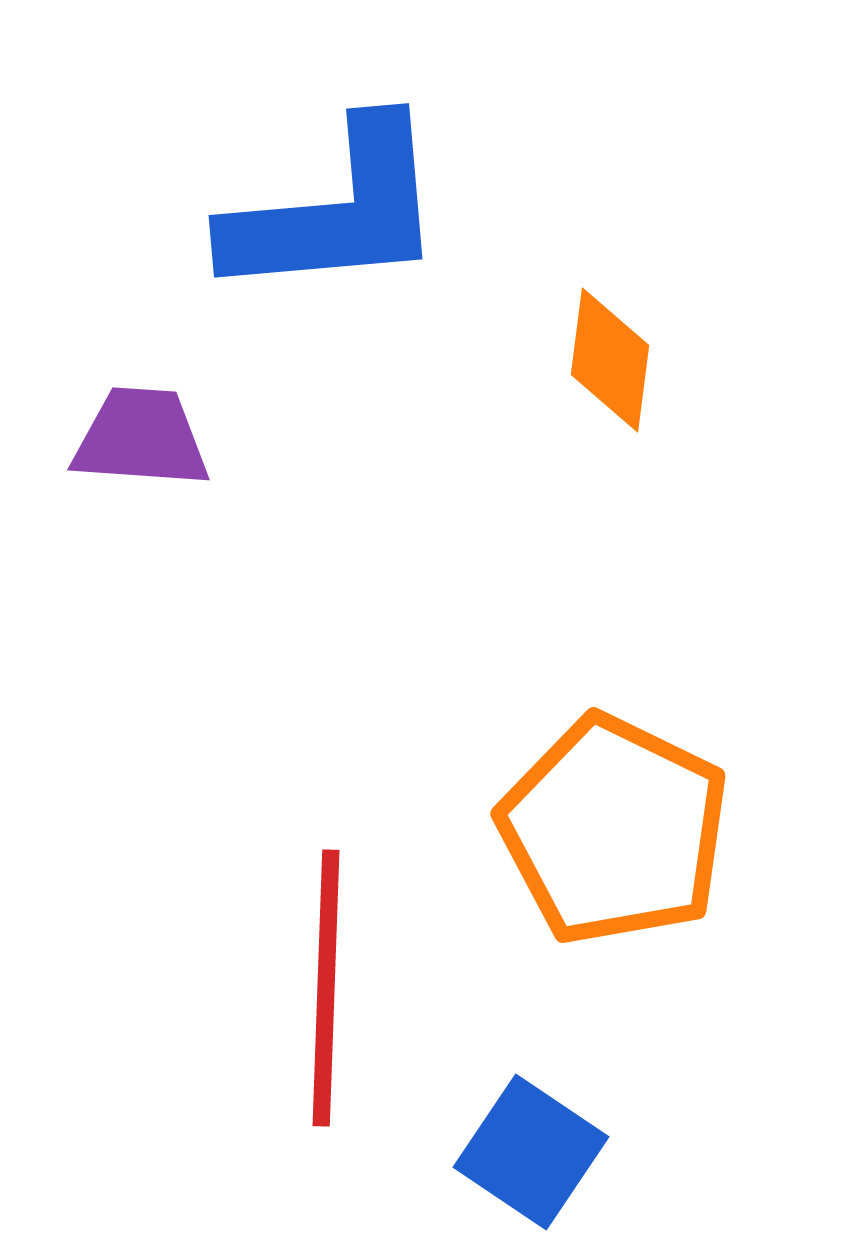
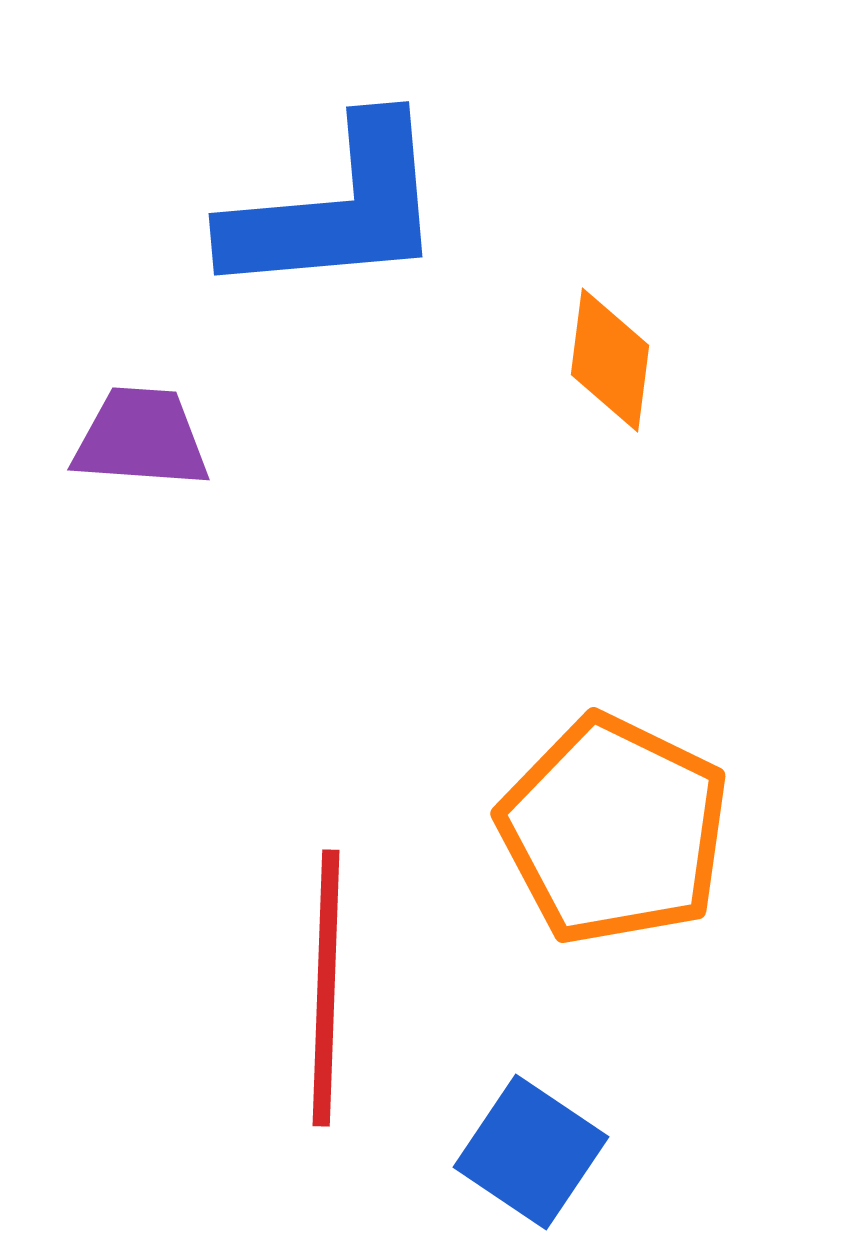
blue L-shape: moved 2 px up
